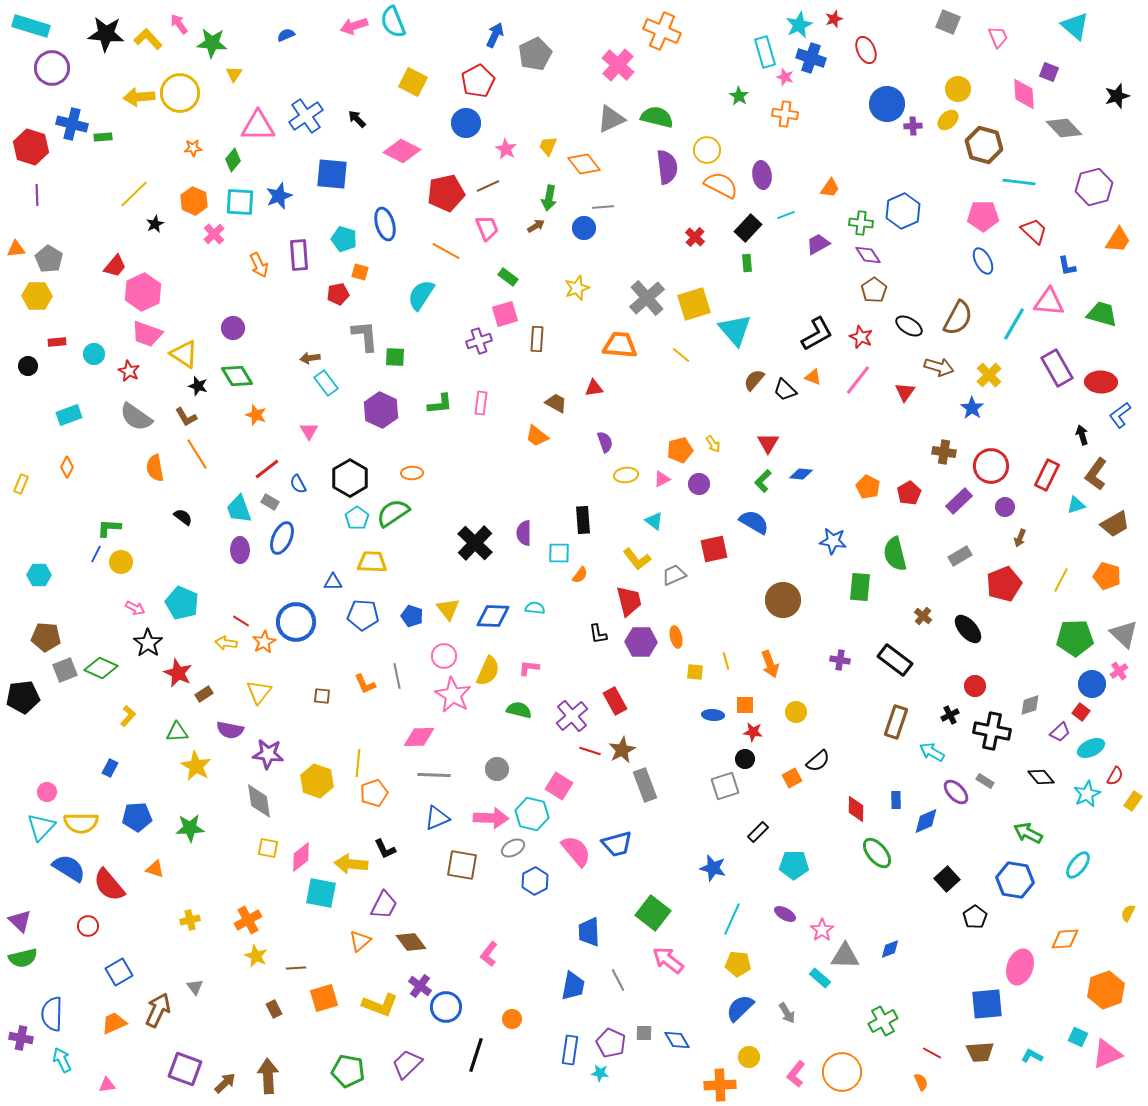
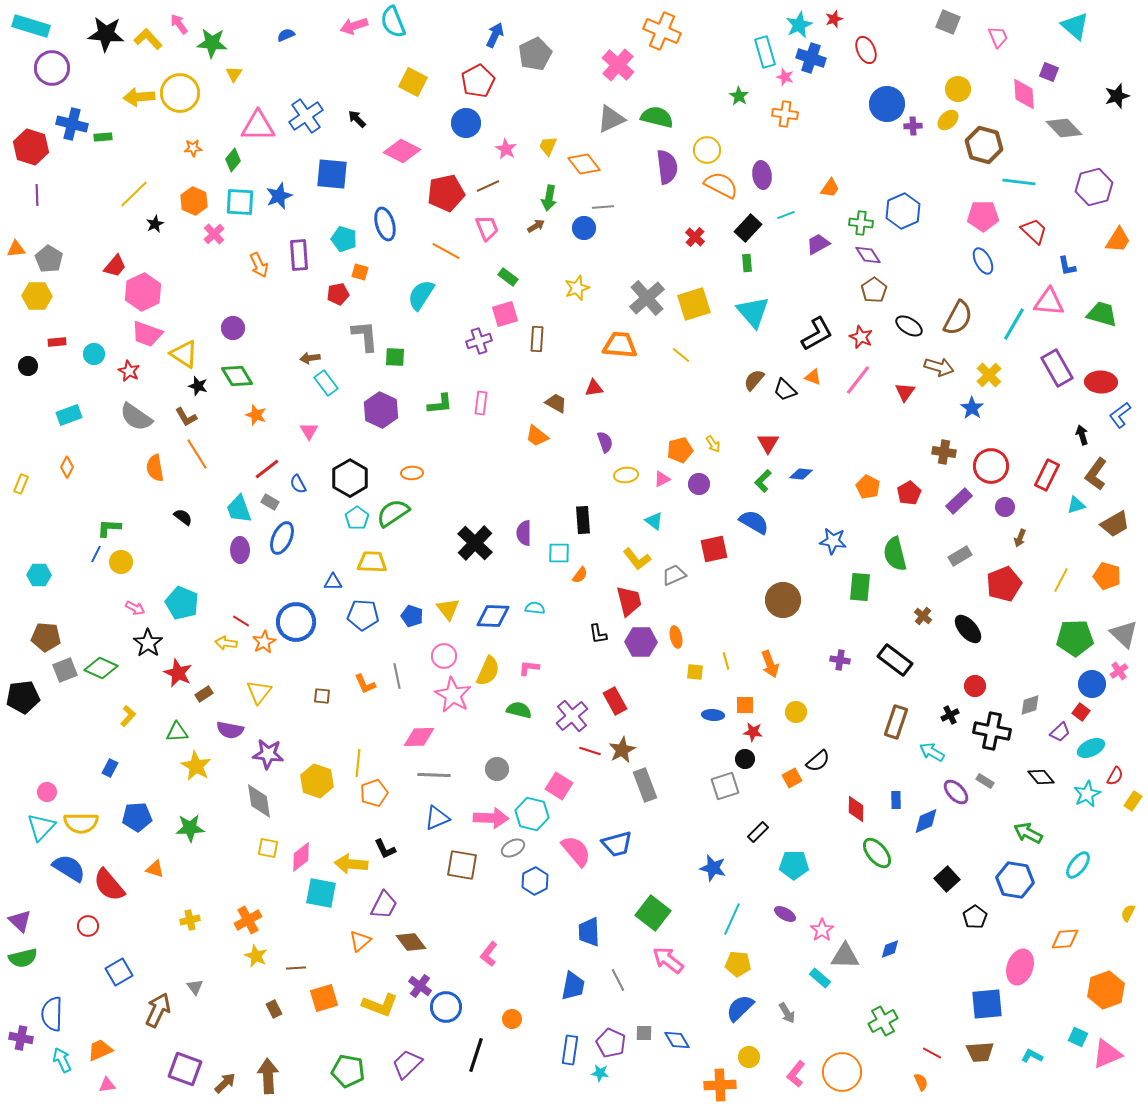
cyan triangle at (735, 330): moved 18 px right, 18 px up
orange trapezoid at (114, 1023): moved 14 px left, 27 px down
